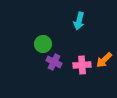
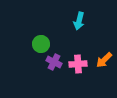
green circle: moved 2 px left
pink cross: moved 4 px left, 1 px up
